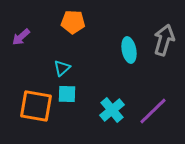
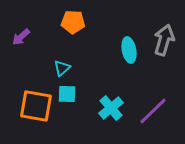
cyan cross: moved 1 px left, 2 px up
